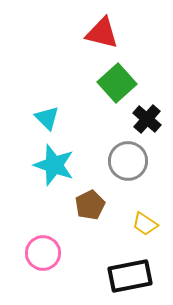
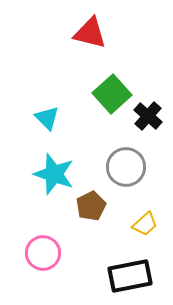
red triangle: moved 12 px left
green square: moved 5 px left, 11 px down
black cross: moved 1 px right, 3 px up
gray circle: moved 2 px left, 6 px down
cyan star: moved 9 px down
brown pentagon: moved 1 px right, 1 px down
yellow trapezoid: rotated 76 degrees counterclockwise
